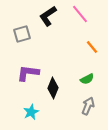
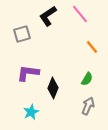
green semicircle: rotated 32 degrees counterclockwise
